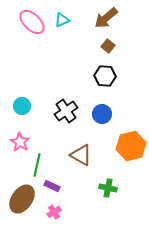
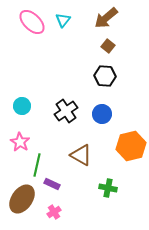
cyan triangle: moved 1 px right; rotated 28 degrees counterclockwise
purple rectangle: moved 2 px up
